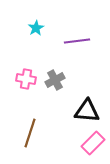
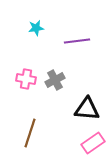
cyan star: rotated 21 degrees clockwise
black triangle: moved 2 px up
pink rectangle: rotated 10 degrees clockwise
